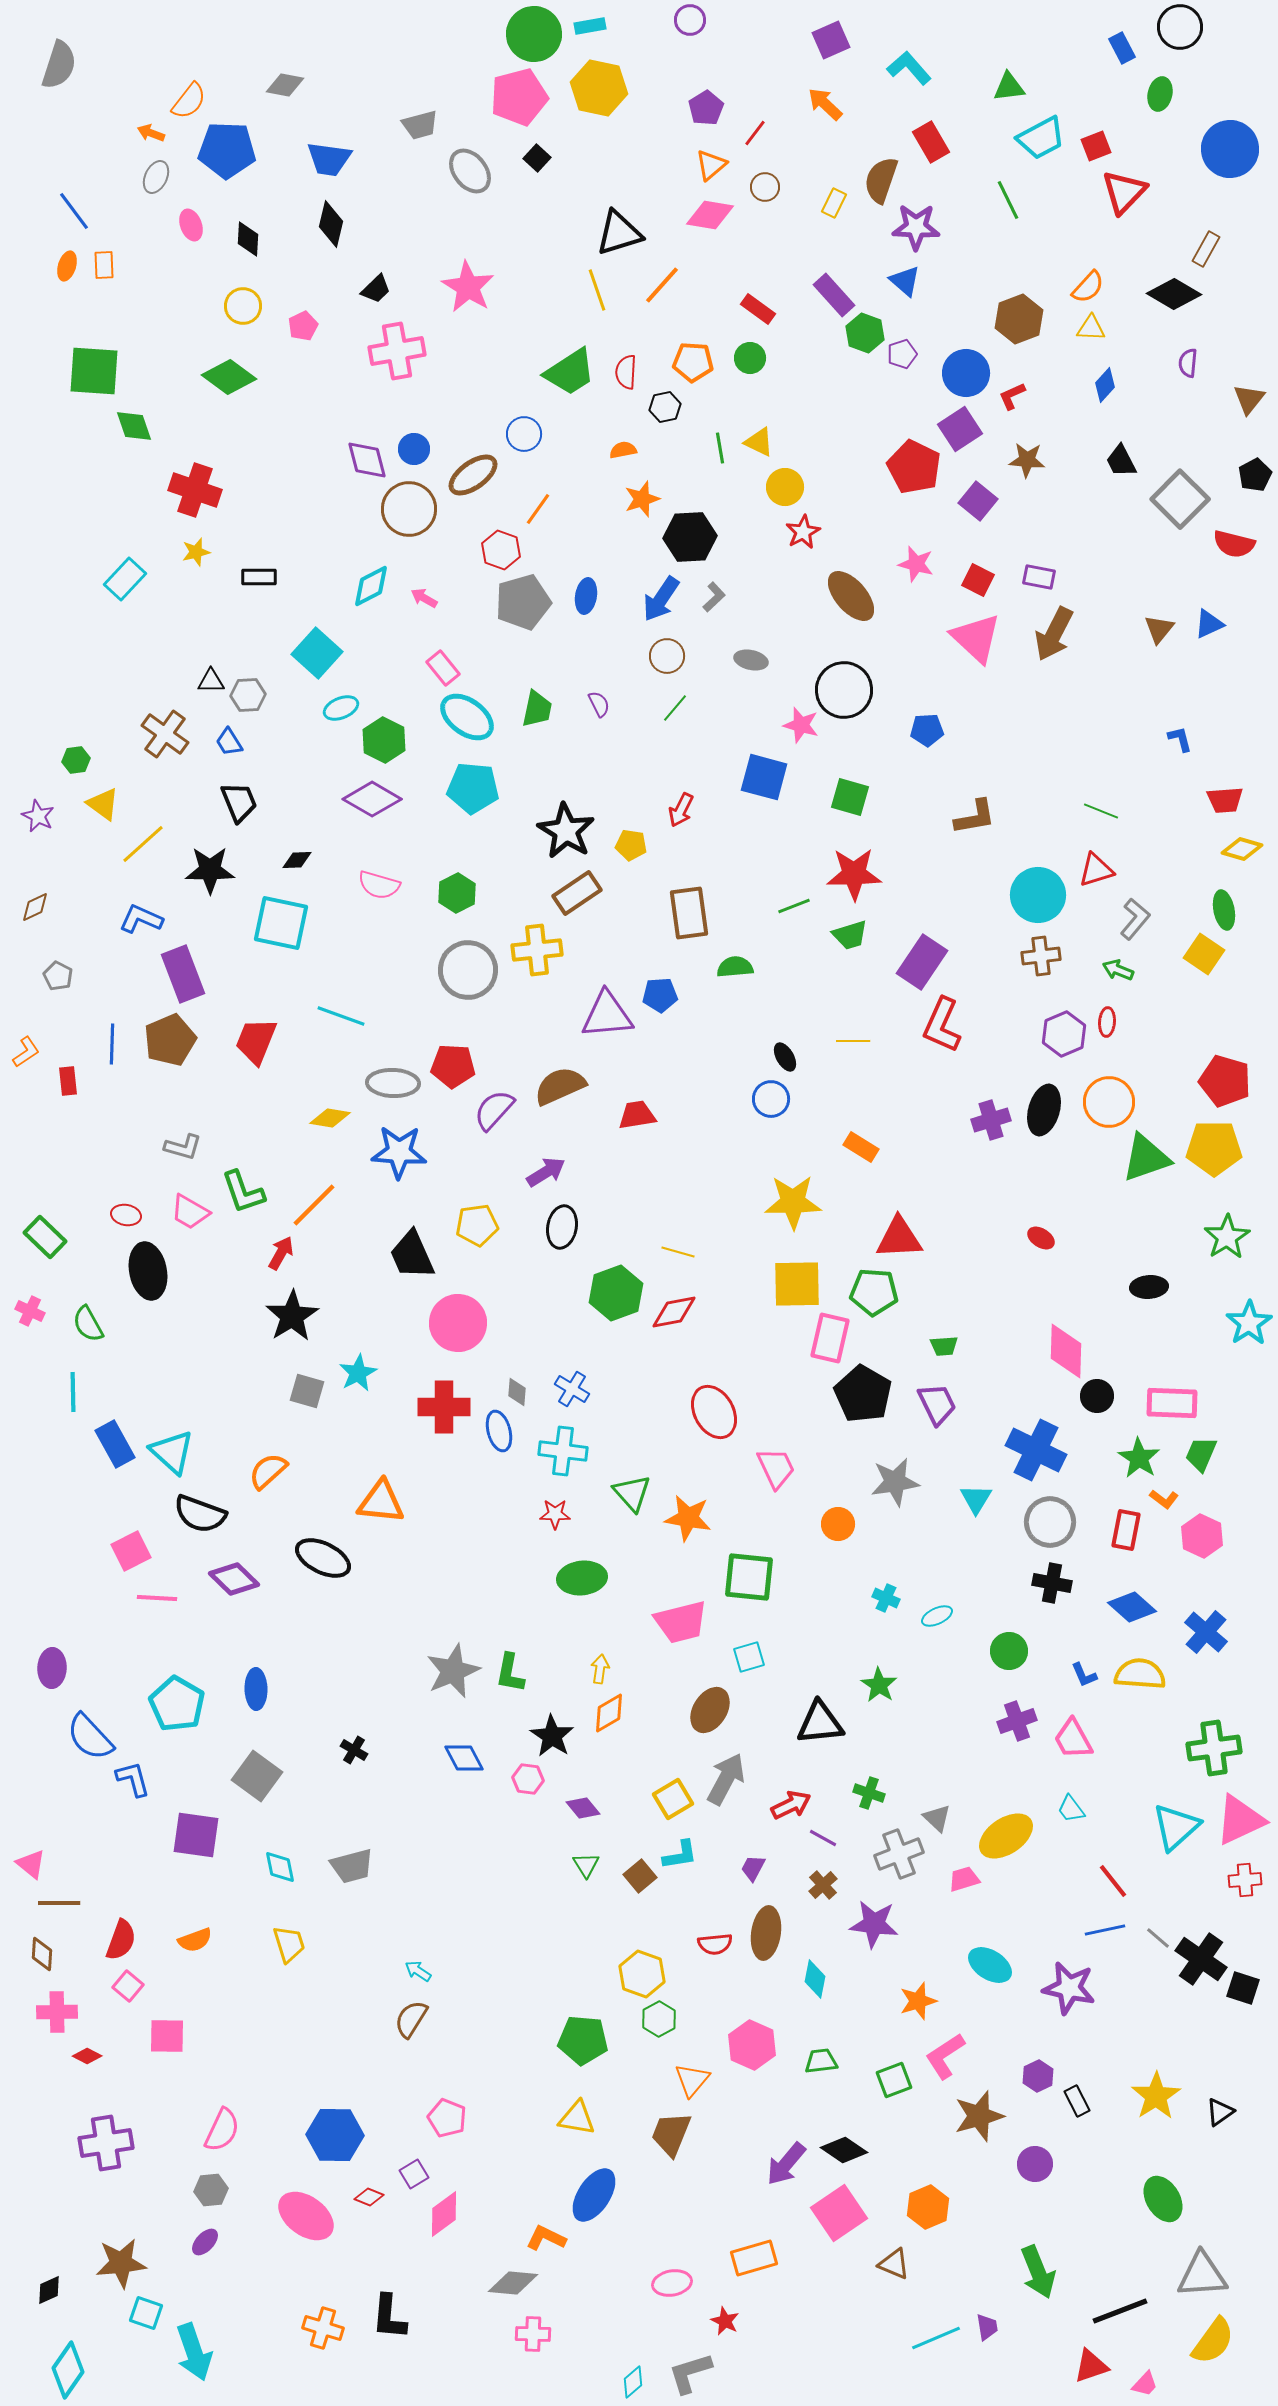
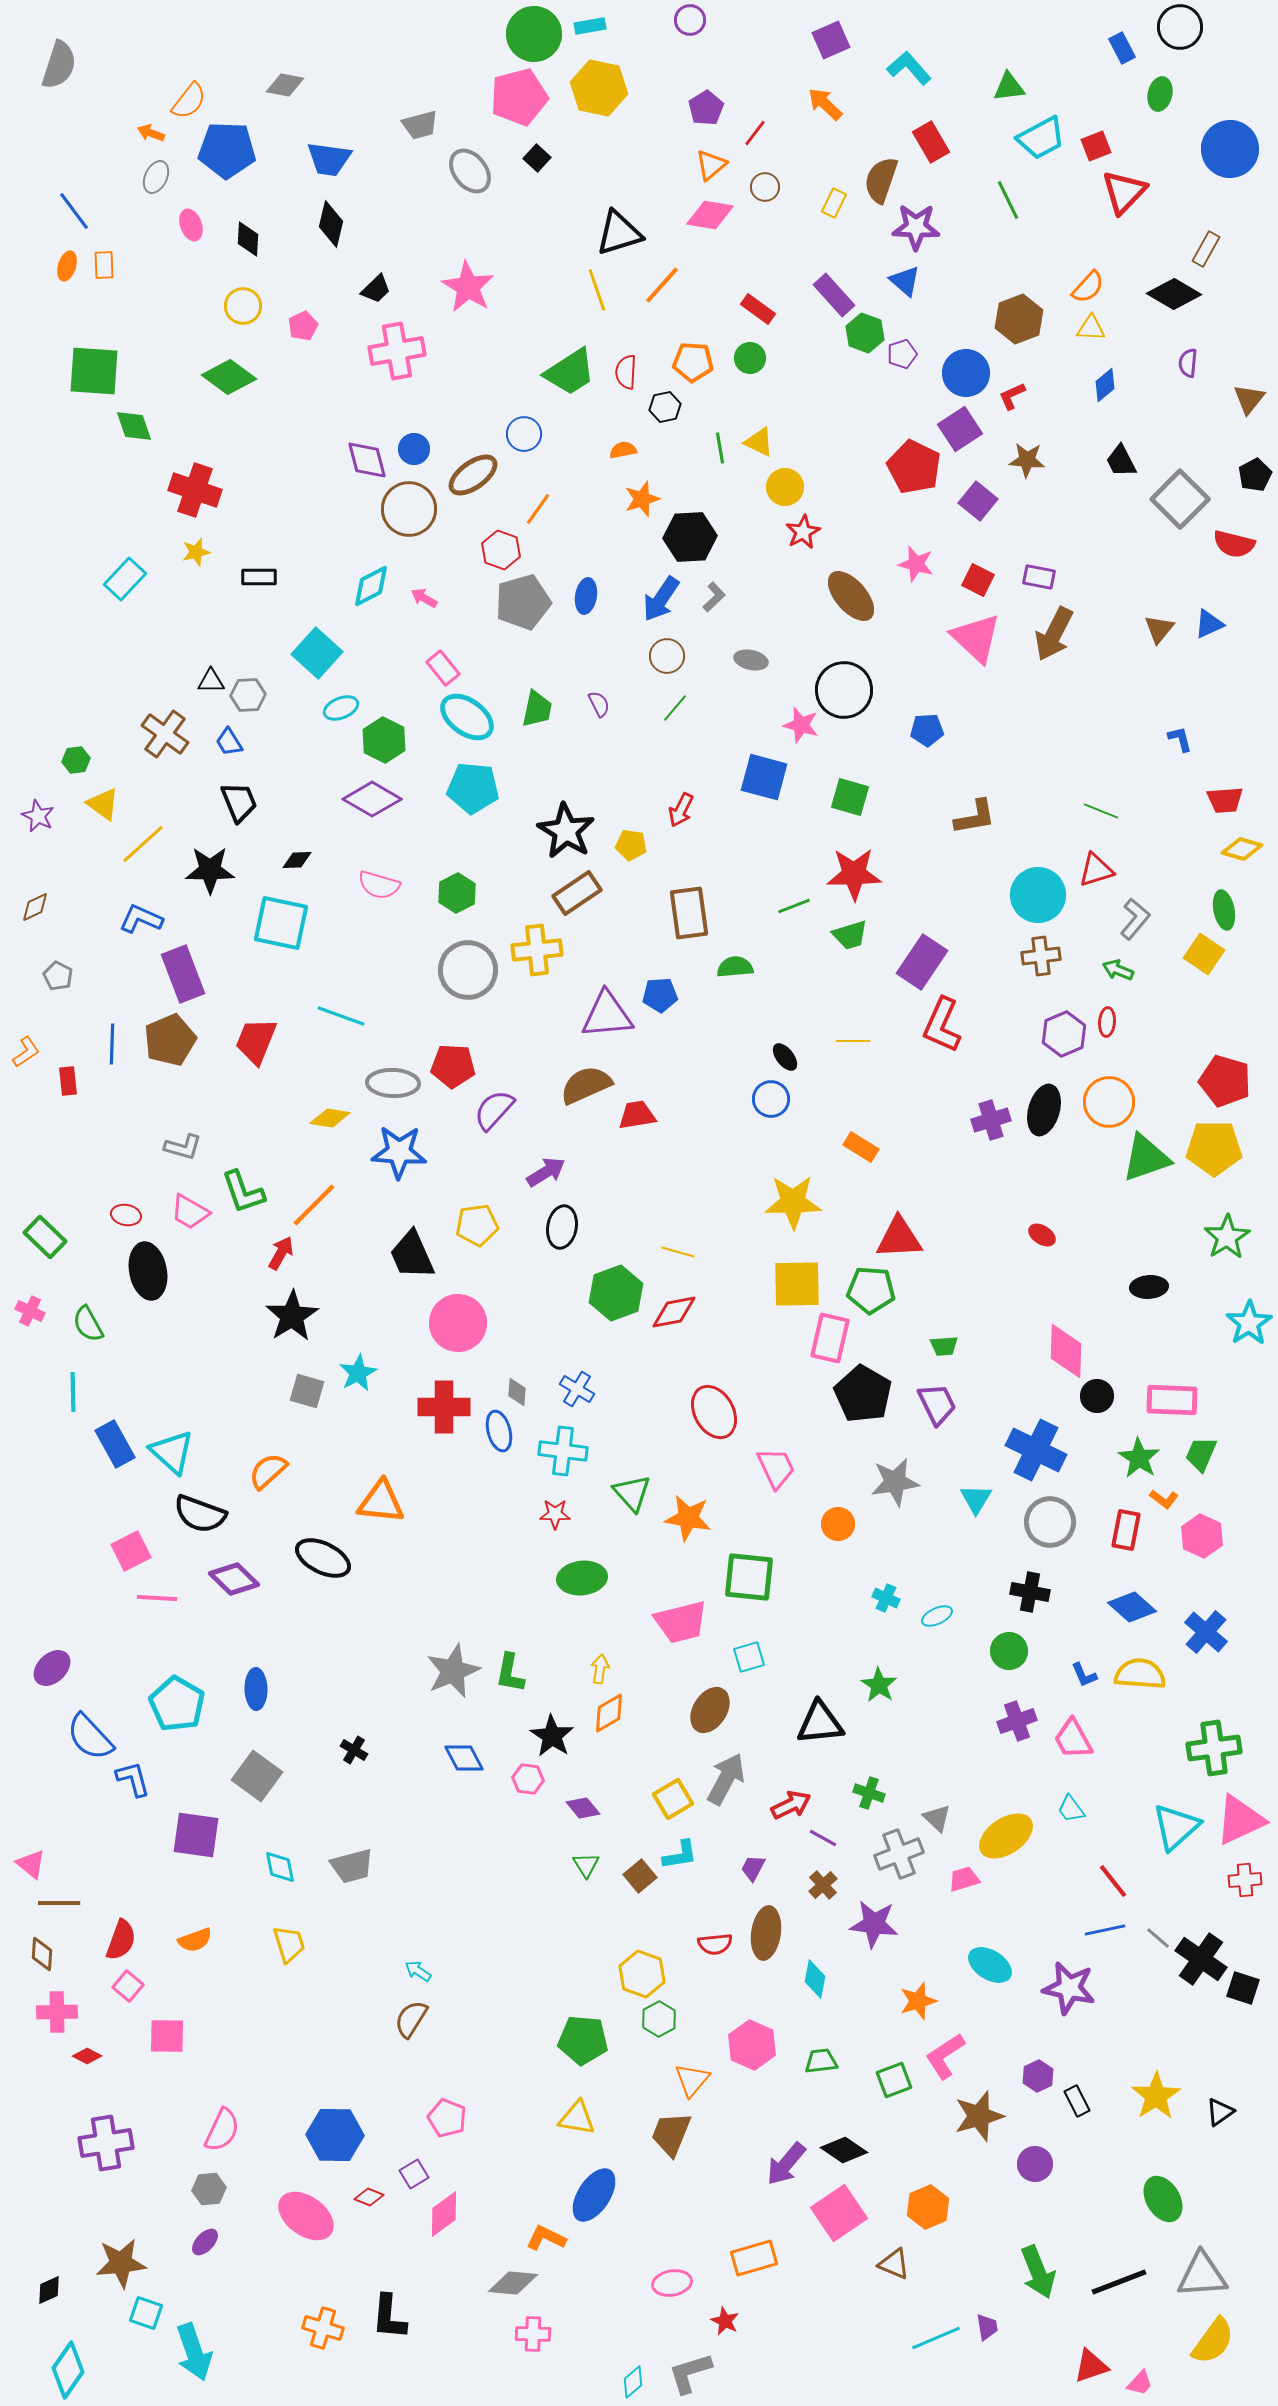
blue diamond at (1105, 385): rotated 8 degrees clockwise
black ellipse at (785, 1057): rotated 8 degrees counterclockwise
brown semicircle at (560, 1086): moved 26 px right, 1 px up
red ellipse at (1041, 1238): moved 1 px right, 3 px up
green pentagon at (874, 1292): moved 3 px left, 2 px up
blue cross at (572, 1389): moved 5 px right
pink rectangle at (1172, 1403): moved 3 px up
black cross at (1052, 1583): moved 22 px left, 9 px down
purple ellipse at (52, 1668): rotated 45 degrees clockwise
gray hexagon at (211, 2190): moved 2 px left, 1 px up
black line at (1120, 2311): moved 1 px left, 29 px up
pink trapezoid at (1145, 2384): moved 5 px left, 1 px up
